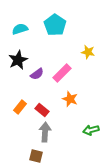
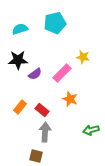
cyan pentagon: moved 2 px up; rotated 25 degrees clockwise
yellow star: moved 5 px left, 5 px down
black star: rotated 24 degrees clockwise
purple semicircle: moved 2 px left
